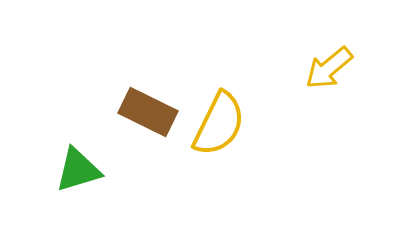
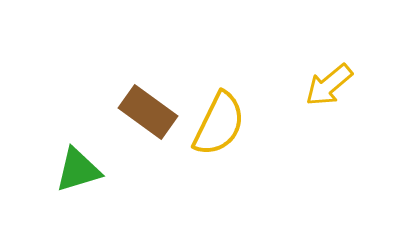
yellow arrow: moved 17 px down
brown rectangle: rotated 10 degrees clockwise
